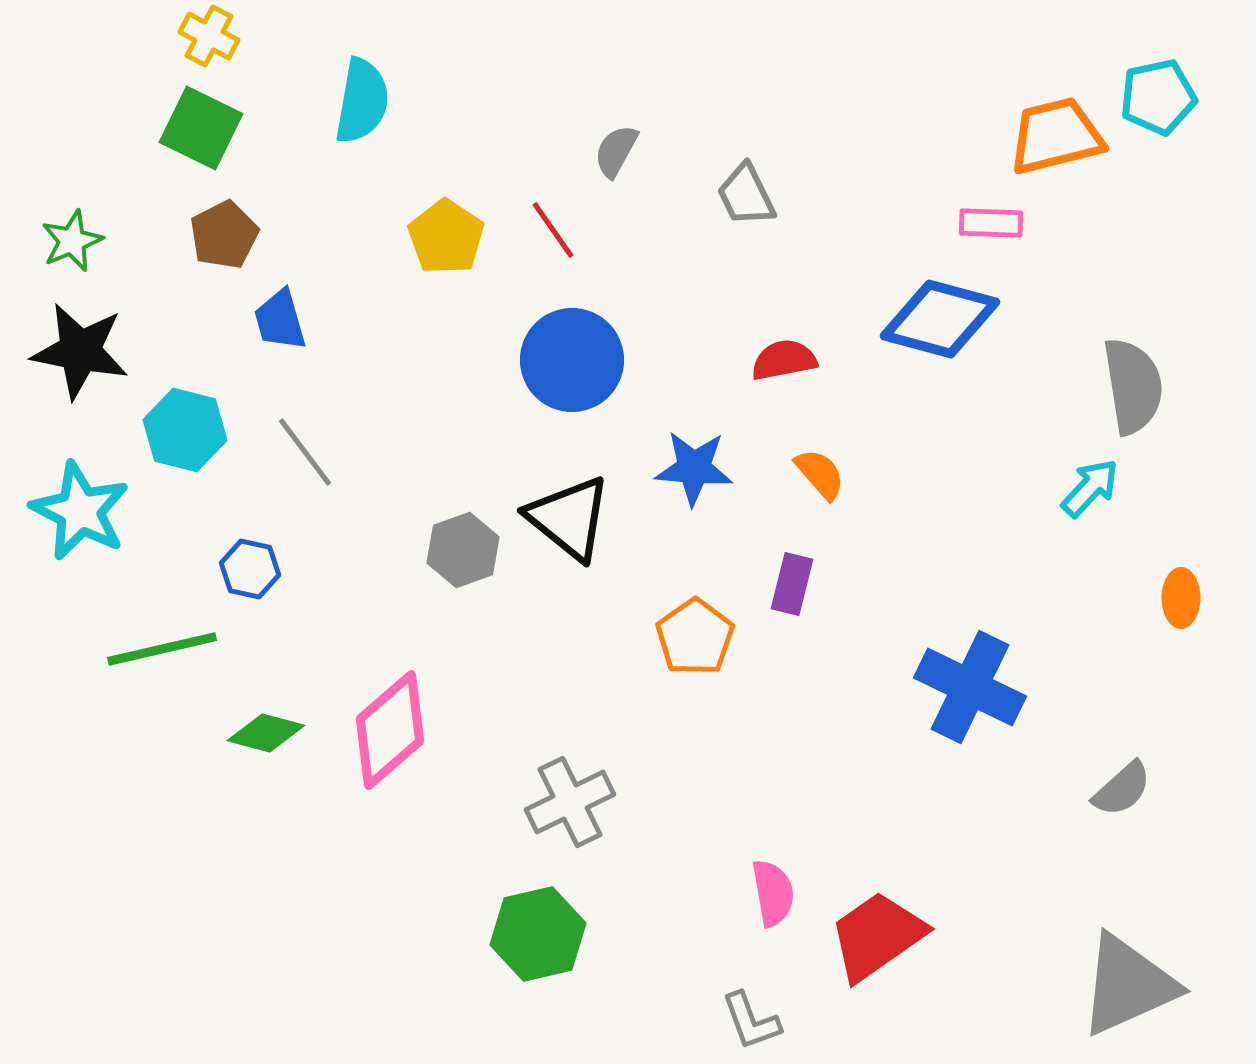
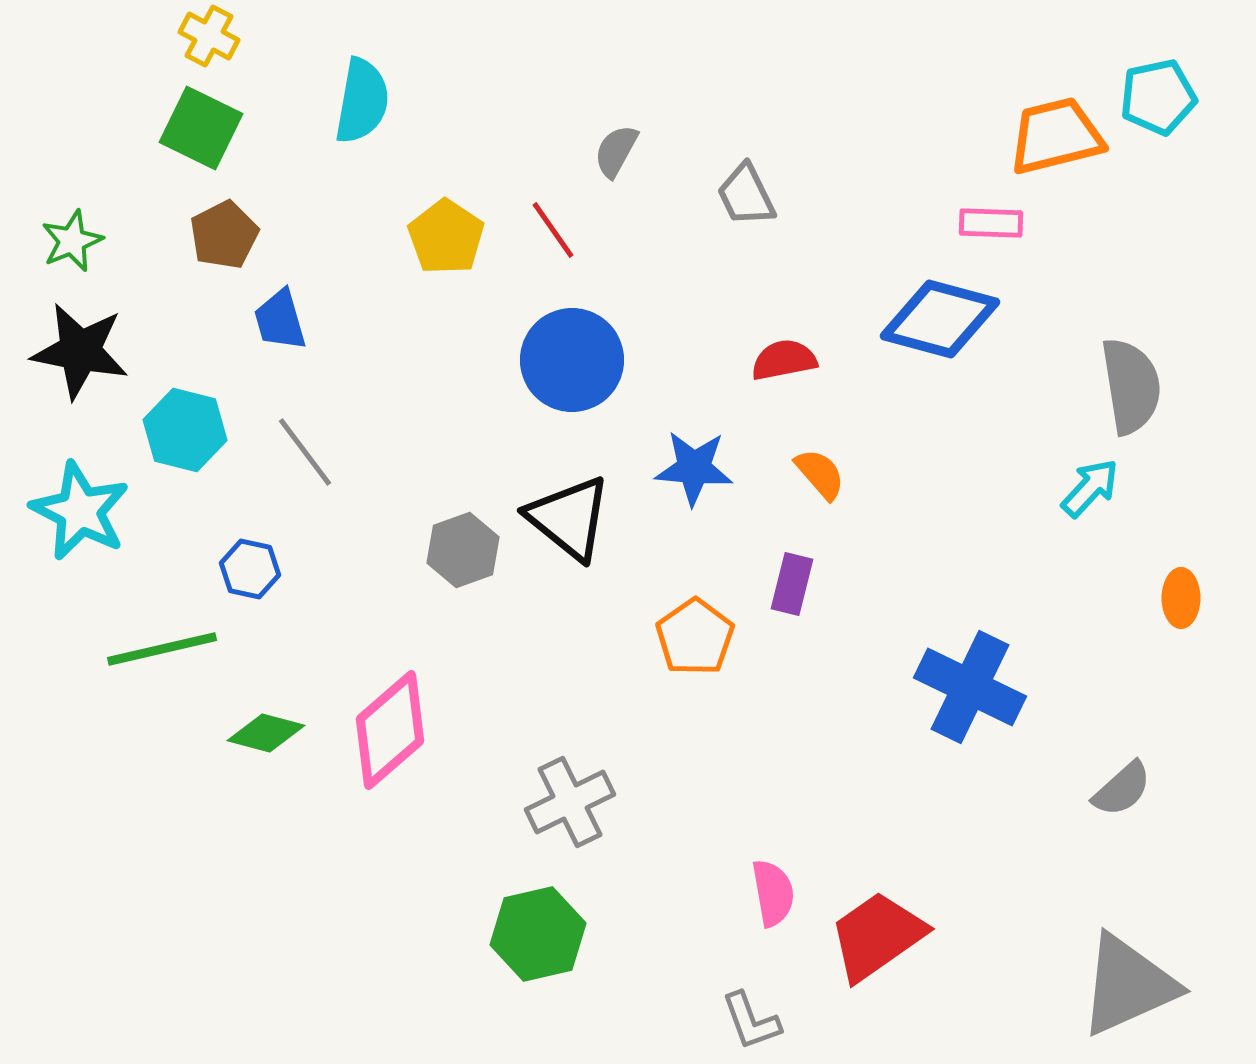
gray semicircle at (1133, 386): moved 2 px left
